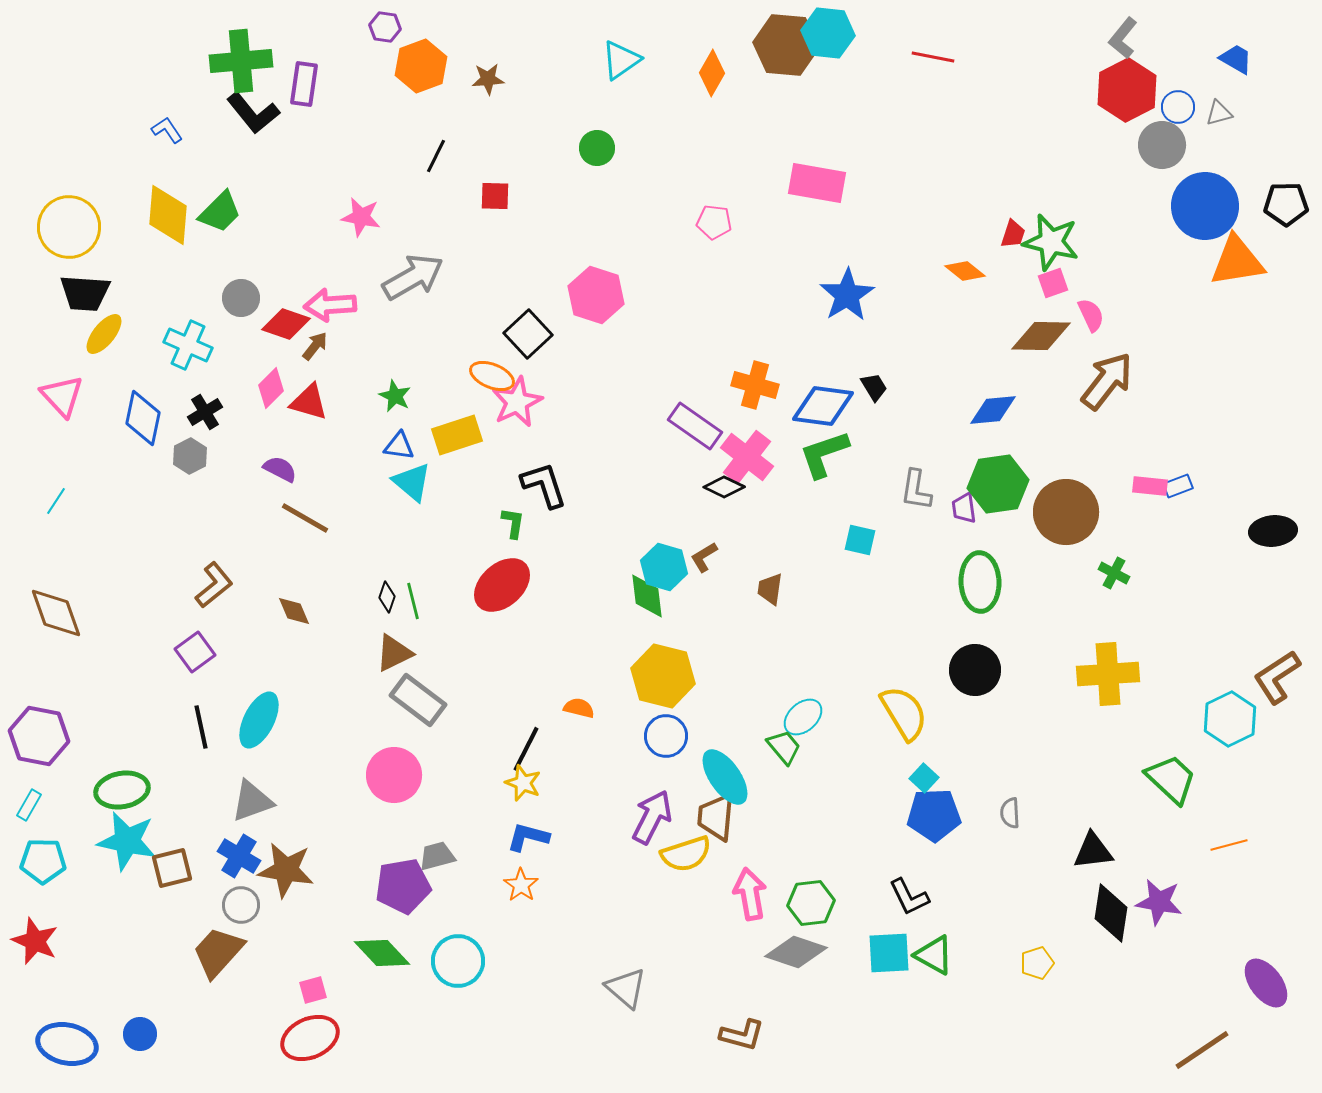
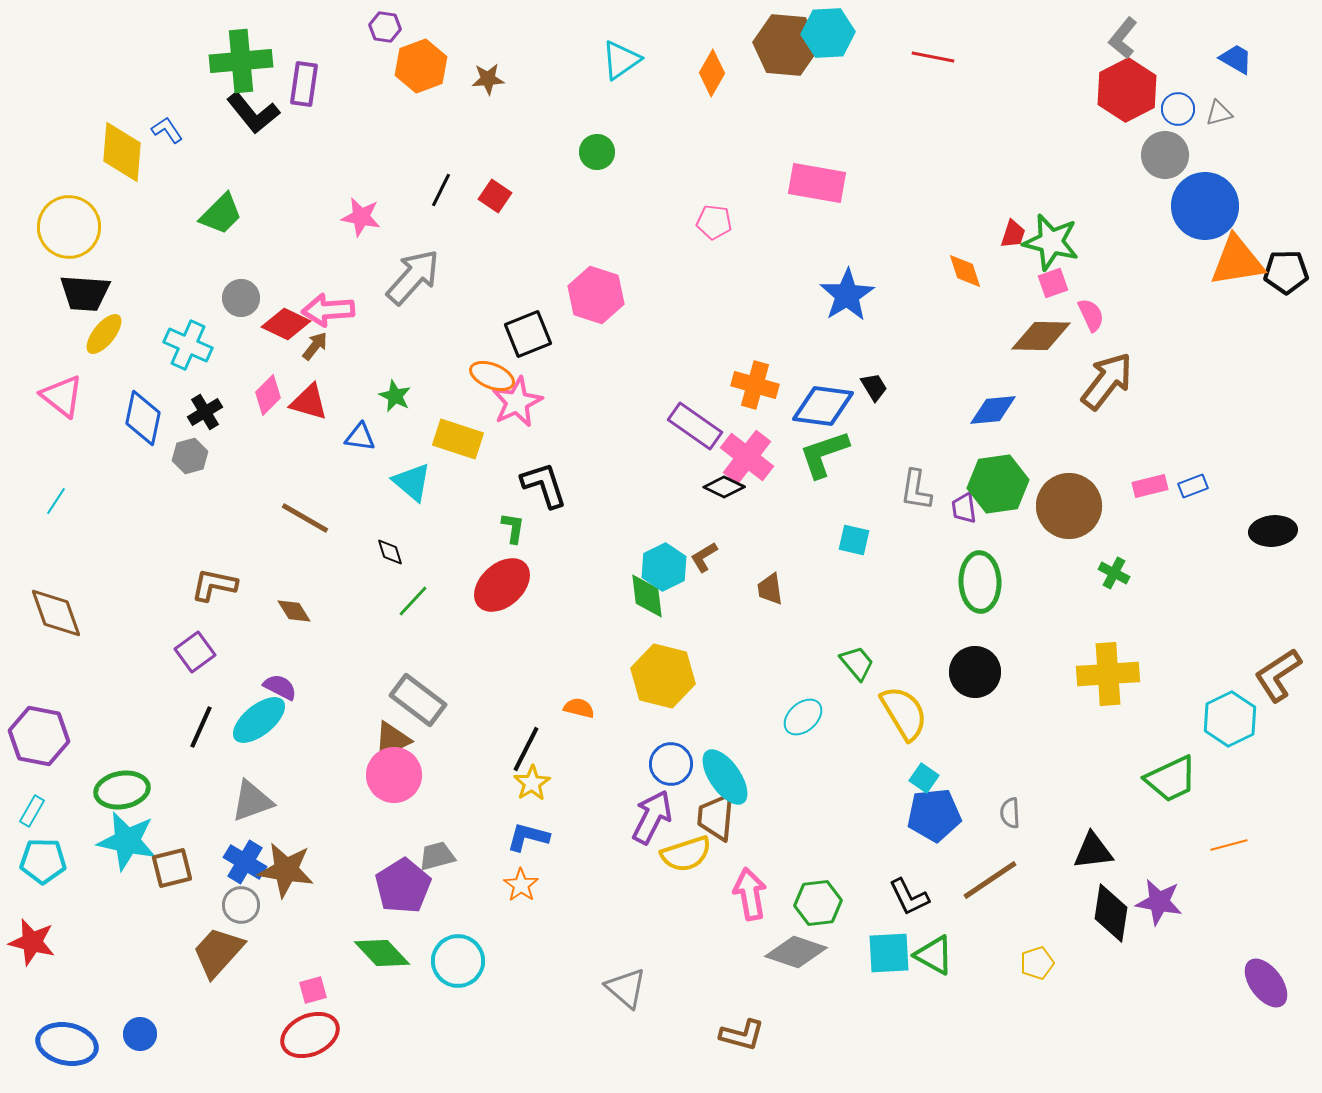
cyan hexagon at (828, 33): rotated 9 degrees counterclockwise
blue circle at (1178, 107): moved 2 px down
gray circle at (1162, 145): moved 3 px right, 10 px down
green circle at (597, 148): moved 4 px down
black line at (436, 156): moved 5 px right, 34 px down
red square at (495, 196): rotated 32 degrees clockwise
black pentagon at (1286, 204): moved 68 px down
green trapezoid at (220, 212): moved 1 px right, 2 px down
yellow diamond at (168, 215): moved 46 px left, 63 px up
orange diamond at (965, 271): rotated 33 degrees clockwise
gray arrow at (413, 277): rotated 18 degrees counterclockwise
pink arrow at (330, 305): moved 2 px left, 5 px down
red diamond at (286, 324): rotated 6 degrees clockwise
black square at (528, 334): rotated 21 degrees clockwise
pink diamond at (271, 388): moved 3 px left, 7 px down
pink triangle at (62, 396): rotated 9 degrees counterclockwise
yellow rectangle at (457, 435): moved 1 px right, 4 px down; rotated 36 degrees clockwise
blue triangle at (399, 446): moved 39 px left, 9 px up
gray hexagon at (190, 456): rotated 12 degrees clockwise
purple semicircle at (280, 469): moved 218 px down
pink rectangle at (1150, 486): rotated 20 degrees counterclockwise
blue rectangle at (1178, 486): moved 15 px right
brown circle at (1066, 512): moved 3 px right, 6 px up
green L-shape at (513, 523): moved 5 px down
cyan square at (860, 540): moved 6 px left
cyan hexagon at (664, 567): rotated 18 degrees clockwise
brown L-shape at (214, 585): rotated 129 degrees counterclockwise
brown trapezoid at (770, 589): rotated 16 degrees counterclockwise
black diamond at (387, 597): moved 3 px right, 45 px up; rotated 36 degrees counterclockwise
green line at (413, 601): rotated 57 degrees clockwise
brown diamond at (294, 611): rotated 9 degrees counterclockwise
brown triangle at (394, 653): moved 2 px left, 87 px down
black circle at (975, 670): moved 2 px down
brown L-shape at (1277, 677): moved 1 px right, 2 px up
cyan ellipse at (259, 720): rotated 24 degrees clockwise
black line at (201, 727): rotated 36 degrees clockwise
blue circle at (666, 736): moved 5 px right, 28 px down
green trapezoid at (784, 747): moved 73 px right, 84 px up
cyan square at (924, 778): rotated 8 degrees counterclockwise
green trapezoid at (1171, 779): rotated 112 degrees clockwise
yellow star at (523, 783): moved 9 px right; rotated 18 degrees clockwise
cyan rectangle at (29, 805): moved 3 px right, 6 px down
blue pentagon at (934, 815): rotated 4 degrees counterclockwise
blue cross at (239, 856): moved 6 px right, 6 px down
purple pentagon at (403, 886): rotated 22 degrees counterclockwise
green hexagon at (811, 903): moved 7 px right
red star at (35, 941): moved 3 px left, 1 px down; rotated 9 degrees counterclockwise
red ellipse at (310, 1038): moved 3 px up
brown line at (1202, 1050): moved 212 px left, 170 px up
